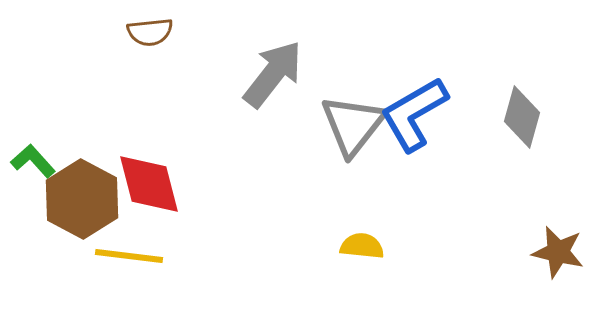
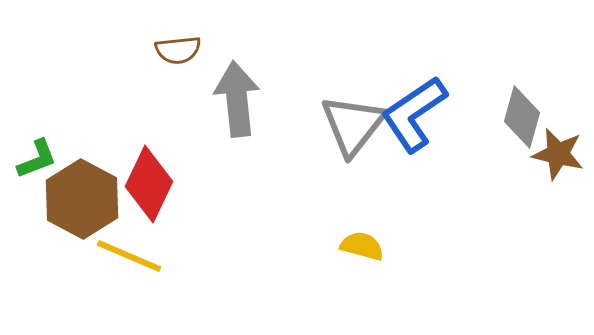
brown semicircle: moved 28 px right, 18 px down
gray arrow: moved 36 px left, 25 px down; rotated 44 degrees counterclockwise
blue L-shape: rotated 4 degrees counterclockwise
green L-shape: moved 4 px right, 2 px up; rotated 111 degrees clockwise
red diamond: rotated 40 degrees clockwise
yellow semicircle: rotated 9 degrees clockwise
brown star: moved 98 px up
yellow line: rotated 16 degrees clockwise
